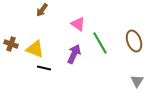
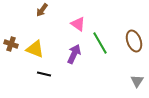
black line: moved 6 px down
